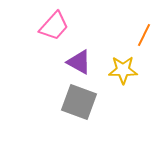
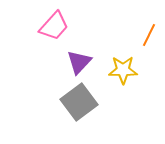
orange line: moved 5 px right
purple triangle: rotated 44 degrees clockwise
gray square: rotated 33 degrees clockwise
